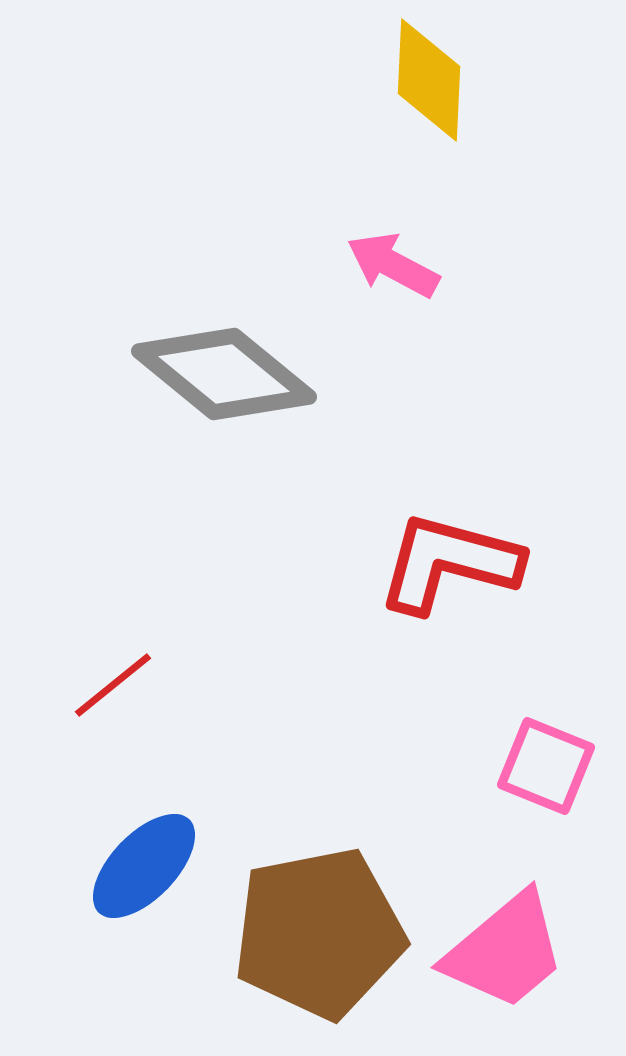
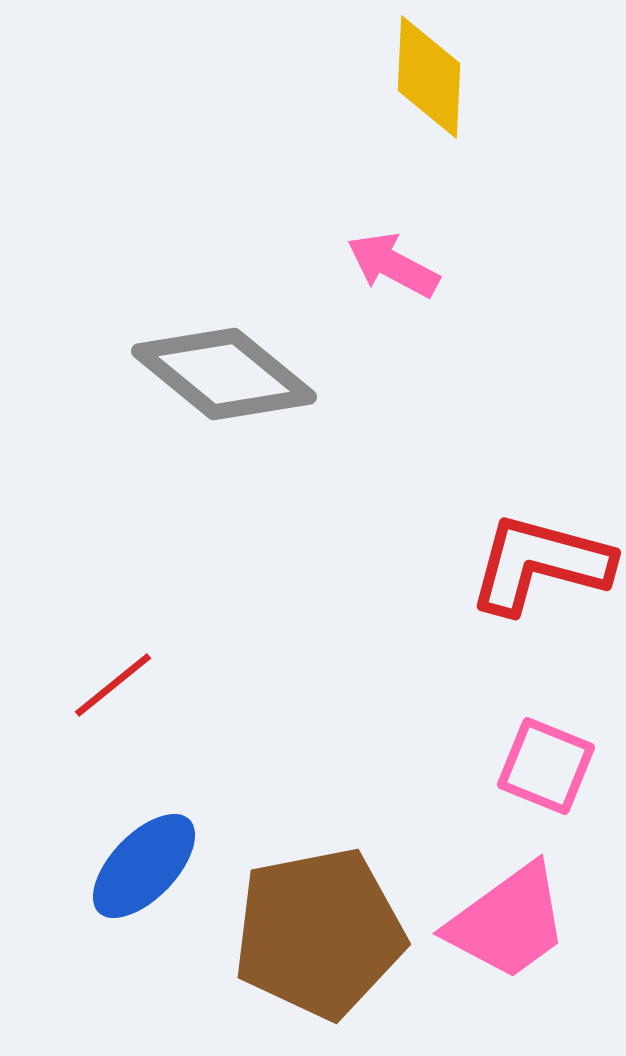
yellow diamond: moved 3 px up
red L-shape: moved 91 px right, 1 px down
pink trapezoid: moved 3 px right, 29 px up; rotated 4 degrees clockwise
